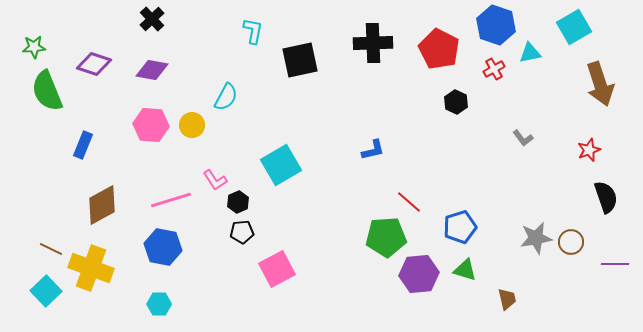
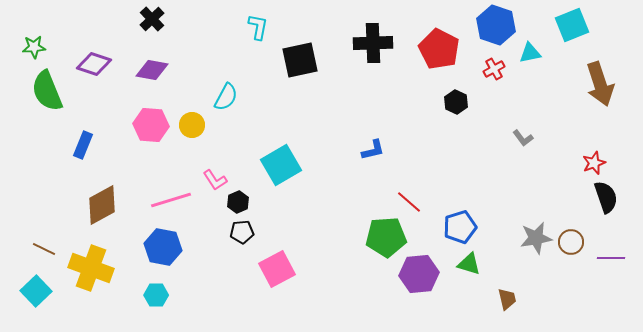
cyan square at (574, 27): moved 2 px left, 2 px up; rotated 8 degrees clockwise
cyan L-shape at (253, 31): moved 5 px right, 4 px up
red star at (589, 150): moved 5 px right, 13 px down
brown line at (51, 249): moved 7 px left
purple line at (615, 264): moved 4 px left, 6 px up
green triangle at (465, 270): moved 4 px right, 6 px up
cyan square at (46, 291): moved 10 px left
cyan hexagon at (159, 304): moved 3 px left, 9 px up
